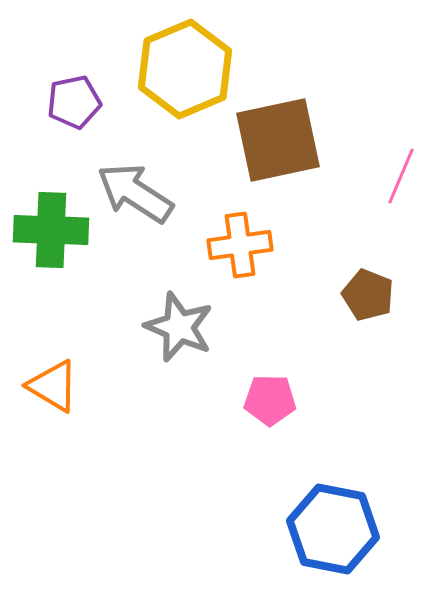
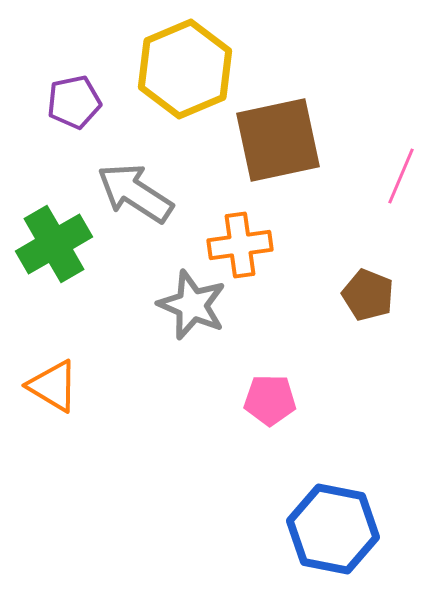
green cross: moved 3 px right, 14 px down; rotated 32 degrees counterclockwise
gray star: moved 13 px right, 22 px up
